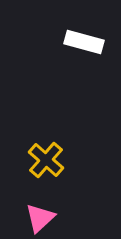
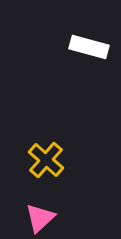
white rectangle: moved 5 px right, 5 px down
